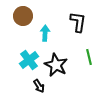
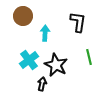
black arrow: moved 3 px right, 2 px up; rotated 136 degrees counterclockwise
